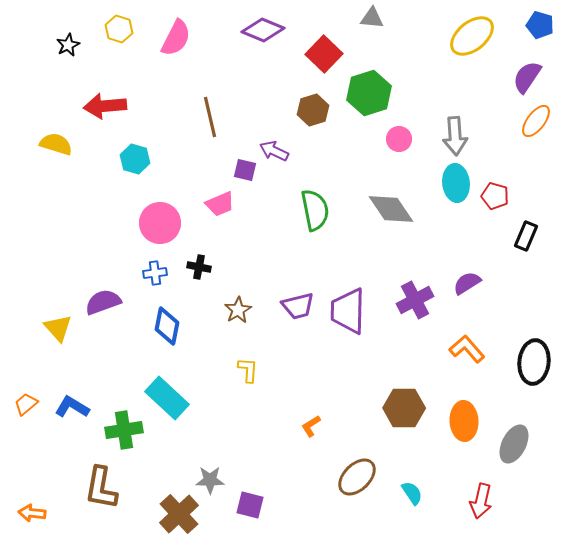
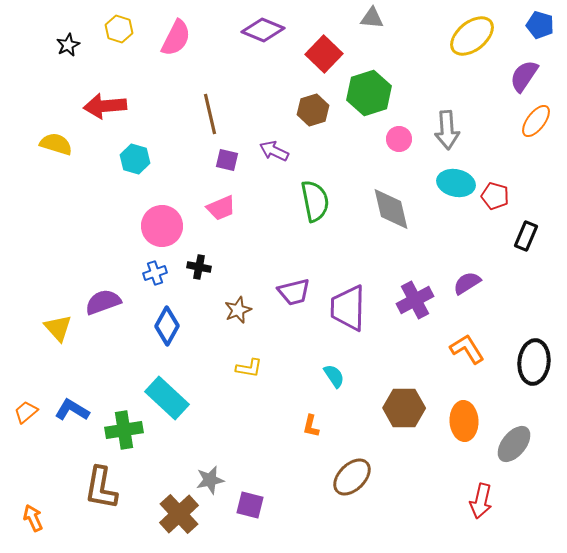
purple semicircle at (527, 77): moved 3 px left, 1 px up
brown line at (210, 117): moved 3 px up
gray arrow at (455, 136): moved 8 px left, 6 px up
purple square at (245, 170): moved 18 px left, 10 px up
cyan ellipse at (456, 183): rotated 72 degrees counterclockwise
pink trapezoid at (220, 204): moved 1 px right, 4 px down
gray diamond at (391, 209): rotated 21 degrees clockwise
green semicircle at (315, 210): moved 9 px up
pink circle at (160, 223): moved 2 px right, 3 px down
blue cross at (155, 273): rotated 10 degrees counterclockwise
purple trapezoid at (298, 306): moved 4 px left, 14 px up
brown star at (238, 310): rotated 8 degrees clockwise
purple trapezoid at (348, 311): moved 3 px up
blue diamond at (167, 326): rotated 18 degrees clockwise
orange L-shape at (467, 349): rotated 9 degrees clockwise
yellow L-shape at (248, 370): moved 1 px right, 2 px up; rotated 96 degrees clockwise
orange trapezoid at (26, 404): moved 8 px down
blue L-shape at (72, 407): moved 3 px down
orange L-shape at (311, 426): rotated 45 degrees counterclockwise
gray ellipse at (514, 444): rotated 12 degrees clockwise
brown ellipse at (357, 477): moved 5 px left
gray star at (210, 480): rotated 12 degrees counterclockwise
cyan semicircle at (412, 493): moved 78 px left, 117 px up
orange arrow at (32, 513): moved 1 px right, 5 px down; rotated 60 degrees clockwise
